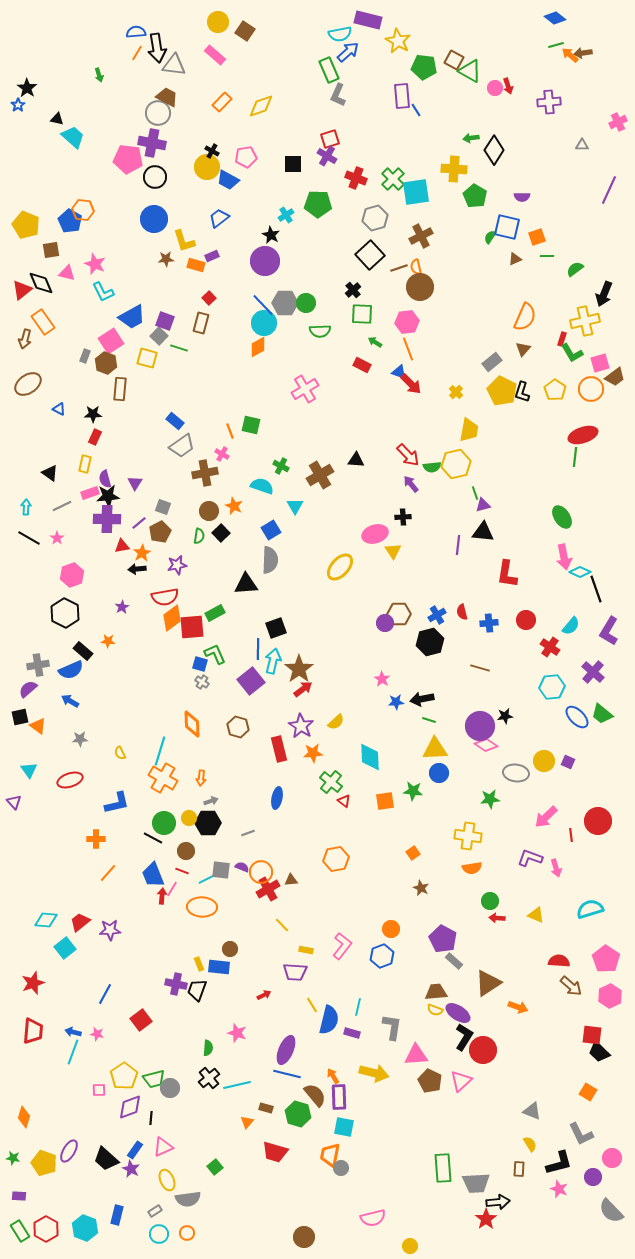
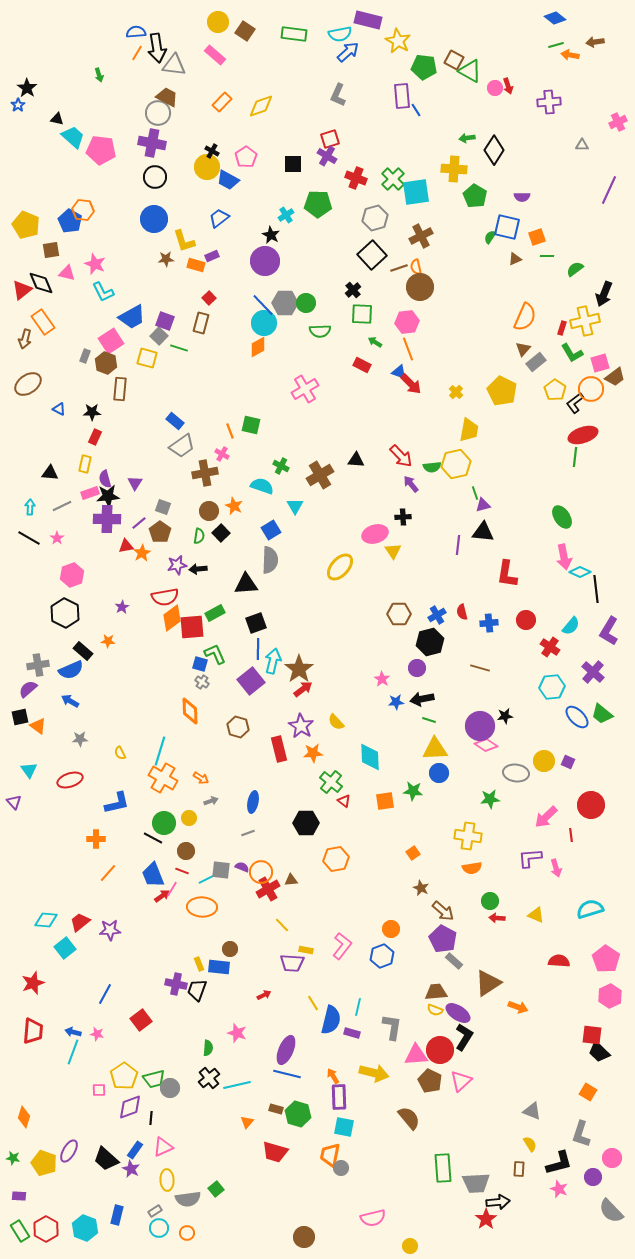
brown arrow at (583, 53): moved 12 px right, 11 px up
orange arrow at (570, 55): rotated 30 degrees counterclockwise
green rectangle at (329, 70): moved 35 px left, 36 px up; rotated 60 degrees counterclockwise
green arrow at (471, 138): moved 4 px left
pink pentagon at (246, 157): rotated 25 degrees counterclockwise
pink pentagon at (128, 159): moved 27 px left, 9 px up
black square at (370, 255): moved 2 px right
red rectangle at (562, 339): moved 11 px up
gray rectangle at (492, 362): moved 44 px right
black L-shape at (522, 392): moved 53 px right, 11 px down; rotated 35 degrees clockwise
black star at (93, 414): moved 1 px left, 2 px up
red arrow at (408, 455): moved 7 px left, 1 px down
black triangle at (50, 473): rotated 30 degrees counterclockwise
cyan arrow at (26, 507): moved 4 px right
brown pentagon at (160, 532): rotated 10 degrees counterclockwise
red triangle at (122, 546): moved 4 px right
black arrow at (137, 569): moved 61 px right
black line at (596, 589): rotated 12 degrees clockwise
purple circle at (385, 623): moved 32 px right, 45 px down
black square at (276, 628): moved 20 px left, 5 px up
yellow semicircle at (336, 722): rotated 90 degrees clockwise
orange diamond at (192, 724): moved 2 px left, 13 px up
orange arrow at (201, 778): rotated 63 degrees counterclockwise
blue ellipse at (277, 798): moved 24 px left, 4 px down
red circle at (598, 821): moved 7 px left, 16 px up
black hexagon at (208, 823): moved 98 px right
purple L-shape at (530, 858): rotated 25 degrees counterclockwise
red arrow at (162, 896): rotated 49 degrees clockwise
purple trapezoid at (295, 972): moved 3 px left, 9 px up
brown arrow at (571, 986): moved 128 px left, 75 px up
yellow line at (312, 1005): moved 1 px right, 2 px up
blue semicircle at (329, 1020): moved 2 px right
red circle at (483, 1050): moved 43 px left
brown semicircle at (315, 1095): moved 94 px right, 23 px down
brown rectangle at (266, 1108): moved 10 px right, 1 px down
gray L-shape at (581, 1134): rotated 44 degrees clockwise
green square at (215, 1167): moved 1 px right, 22 px down
yellow ellipse at (167, 1180): rotated 20 degrees clockwise
cyan circle at (159, 1234): moved 6 px up
